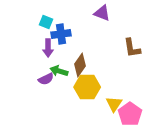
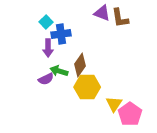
cyan square: rotated 24 degrees clockwise
brown L-shape: moved 12 px left, 30 px up
